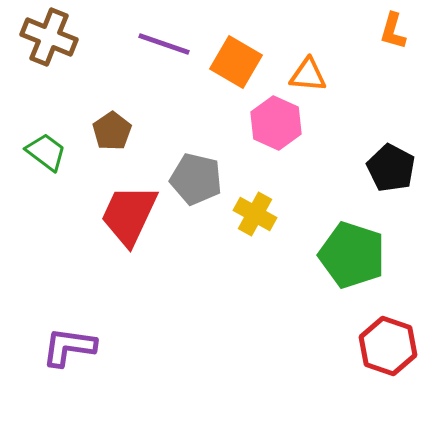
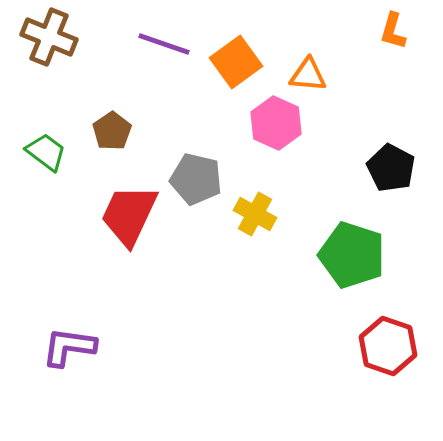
orange square: rotated 24 degrees clockwise
